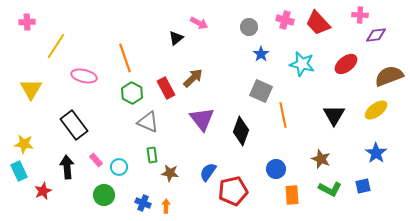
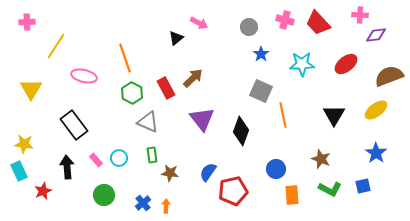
cyan star at (302, 64): rotated 15 degrees counterclockwise
cyan circle at (119, 167): moved 9 px up
blue cross at (143, 203): rotated 28 degrees clockwise
